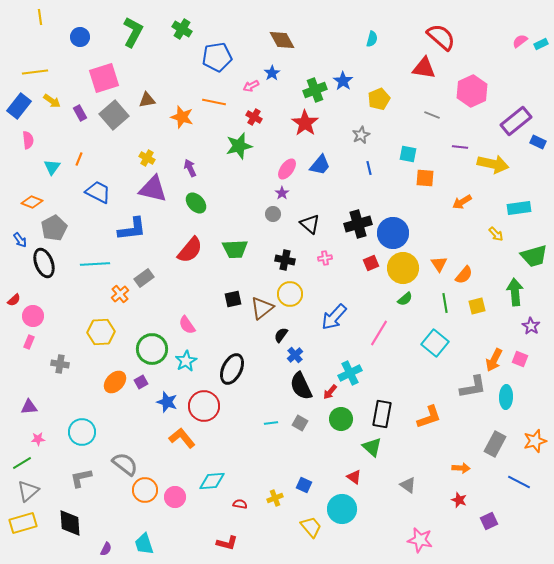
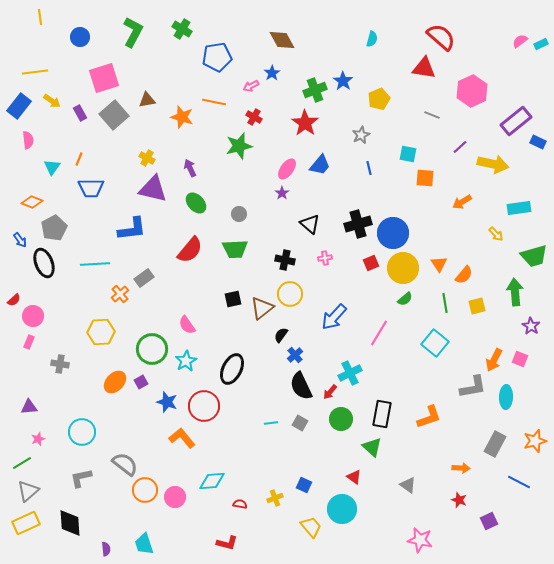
purple line at (460, 147): rotated 49 degrees counterclockwise
blue trapezoid at (98, 192): moved 7 px left, 4 px up; rotated 152 degrees clockwise
gray circle at (273, 214): moved 34 px left
pink star at (38, 439): rotated 16 degrees counterclockwise
yellow rectangle at (23, 523): moved 3 px right; rotated 8 degrees counterclockwise
purple semicircle at (106, 549): rotated 32 degrees counterclockwise
